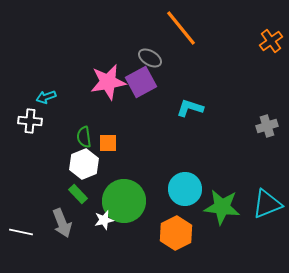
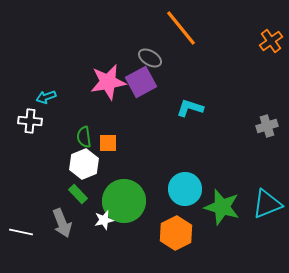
green star: rotated 9 degrees clockwise
